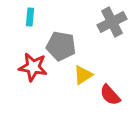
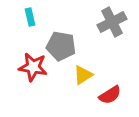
cyan rectangle: rotated 18 degrees counterclockwise
red semicircle: rotated 80 degrees counterclockwise
